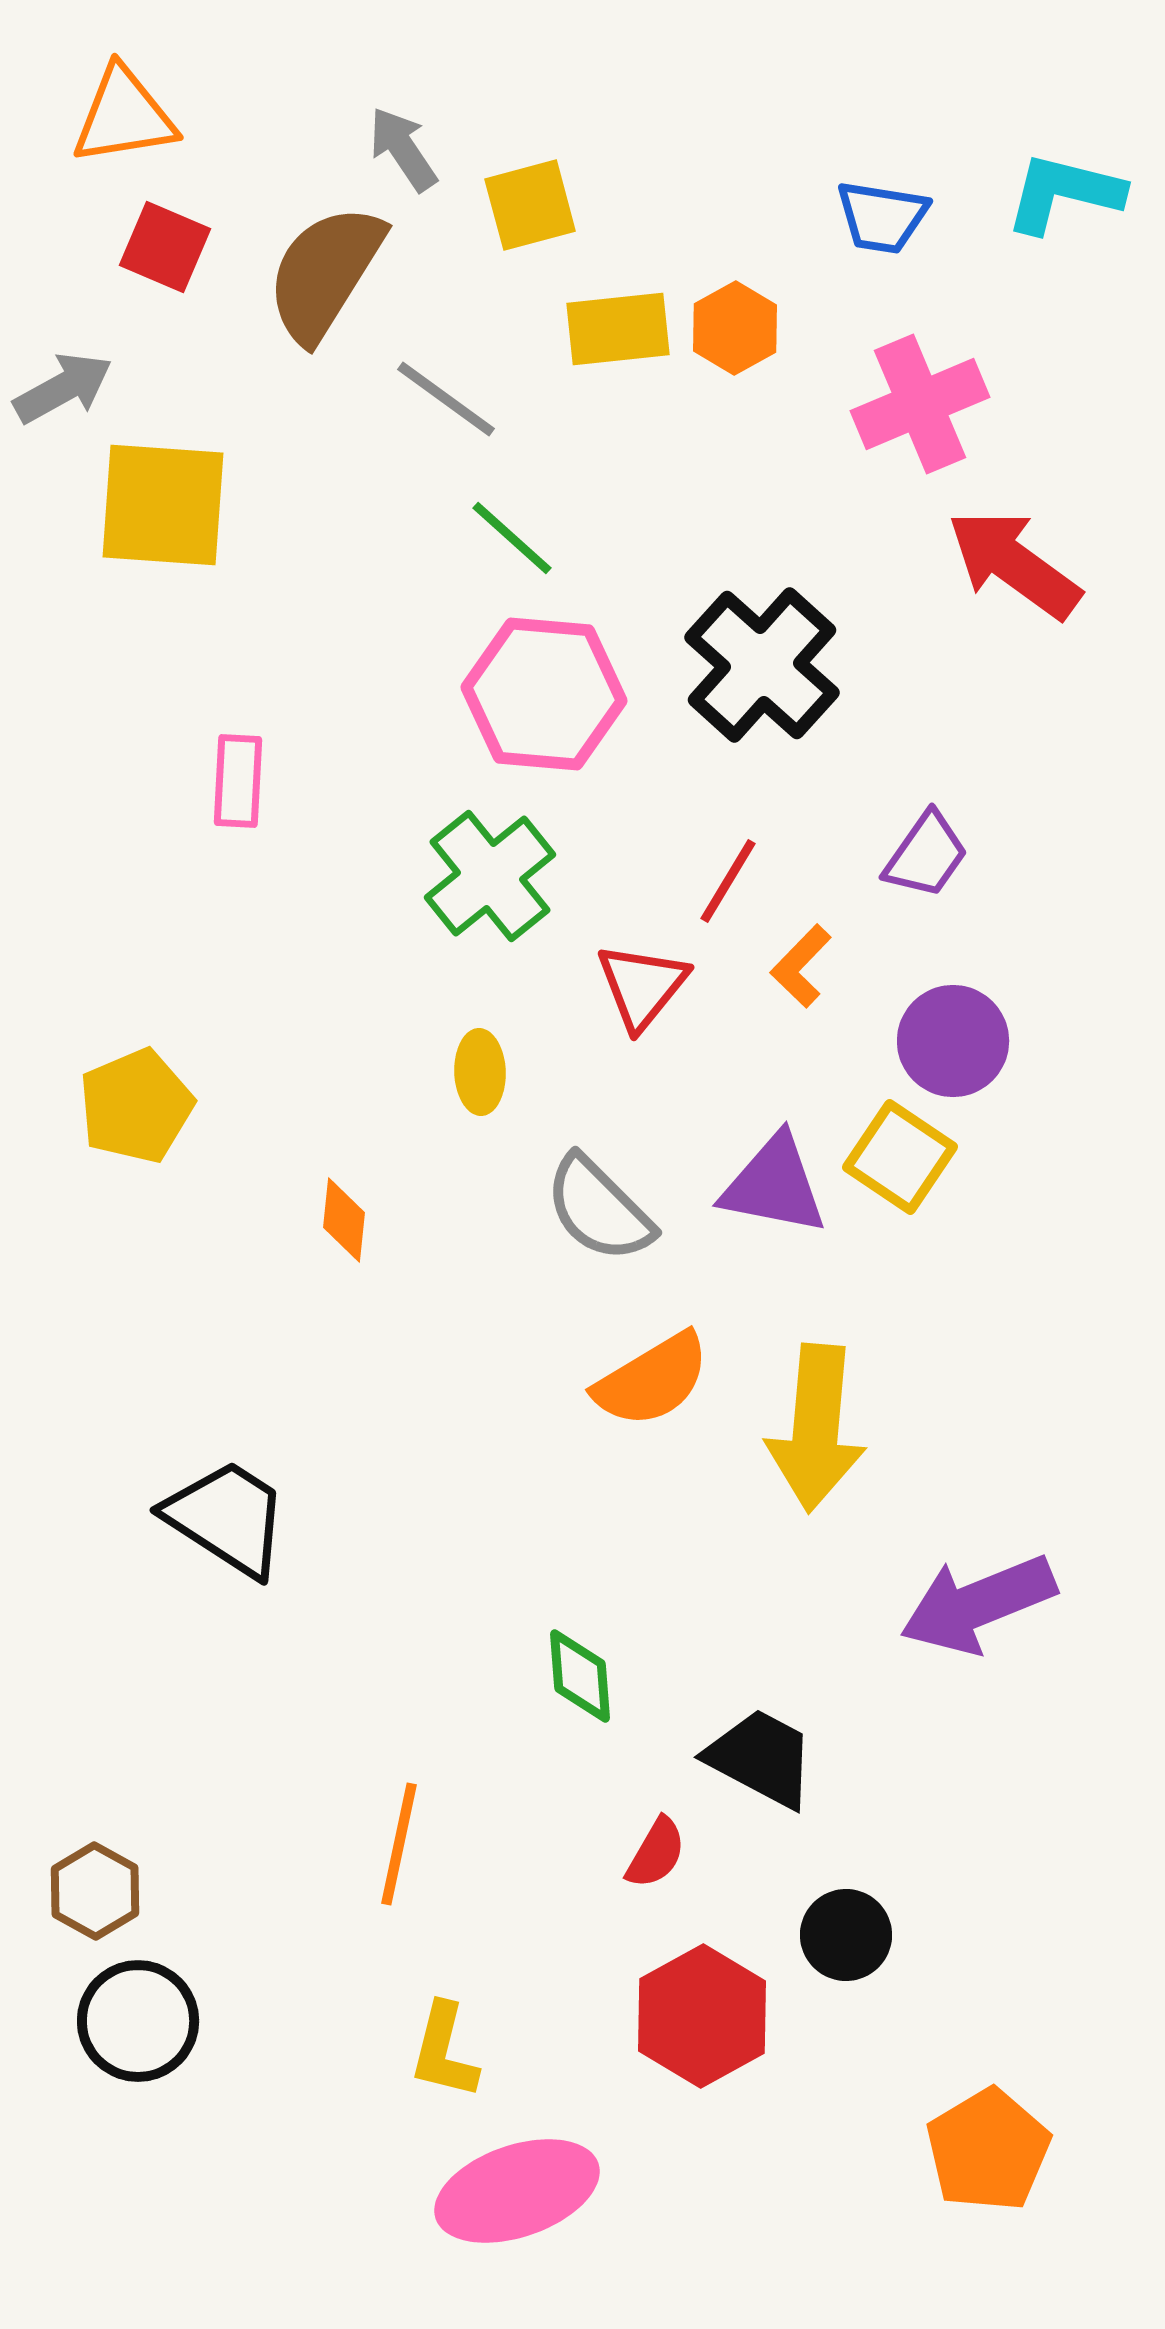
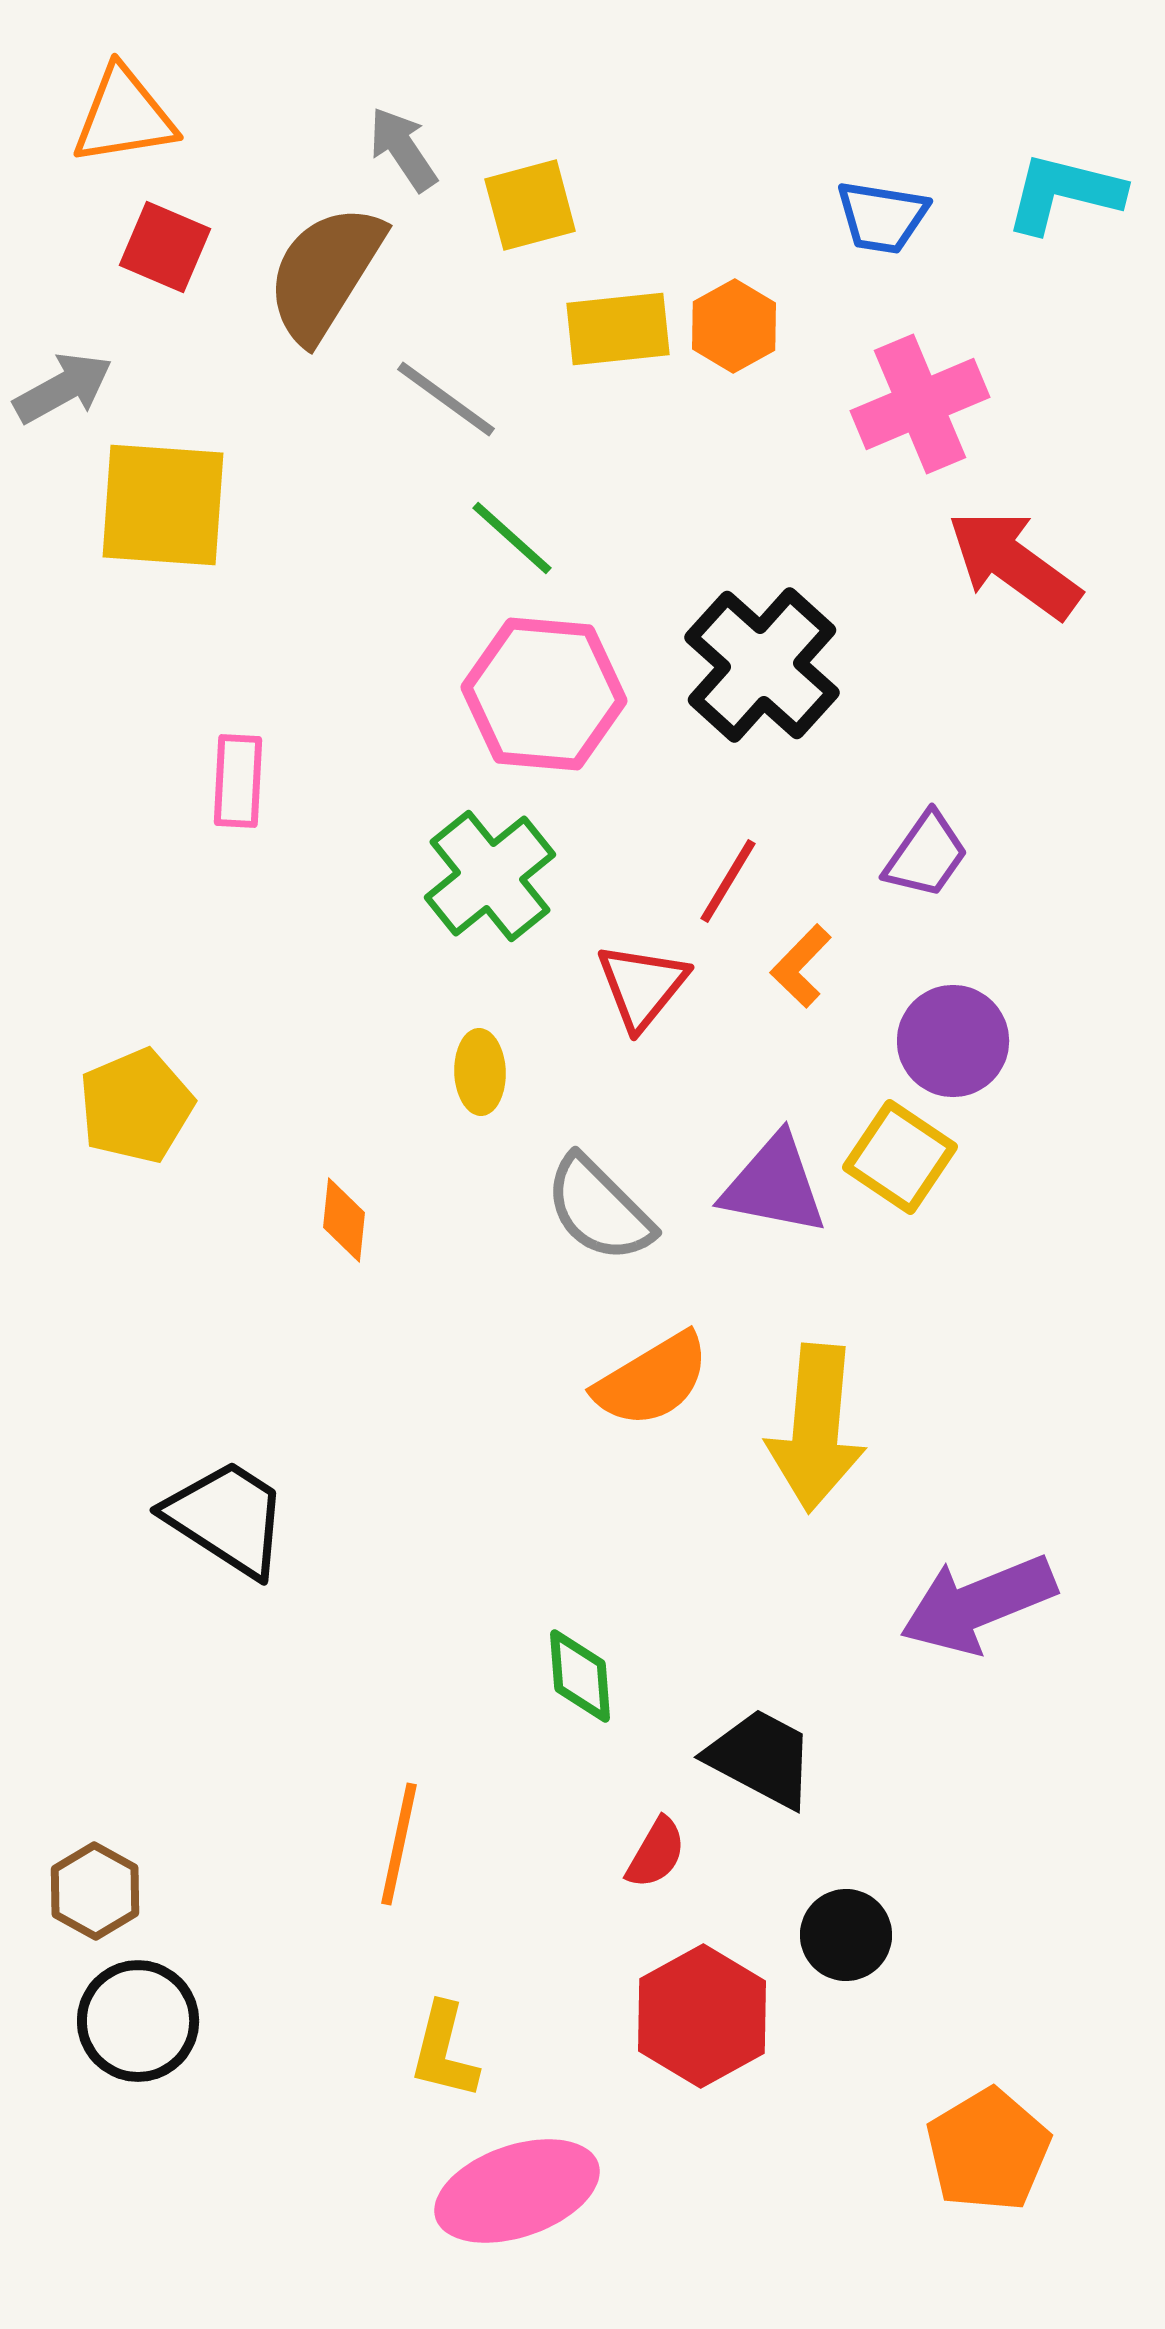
orange hexagon at (735, 328): moved 1 px left, 2 px up
